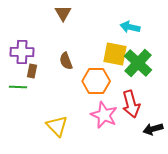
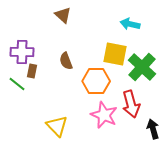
brown triangle: moved 2 px down; rotated 18 degrees counterclockwise
cyan arrow: moved 3 px up
green cross: moved 4 px right, 4 px down
green line: moved 1 px left, 3 px up; rotated 36 degrees clockwise
black arrow: rotated 90 degrees clockwise
